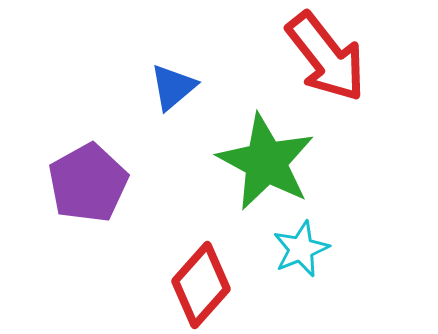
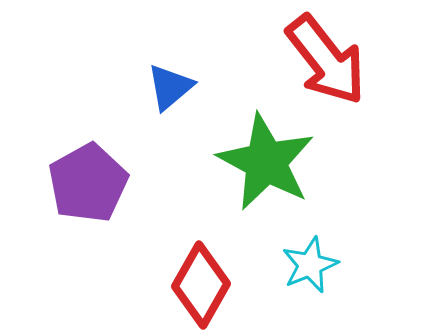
red arrow: moved 3 px down
blue triangle: moved 3 px left
cyan star: moved 9 px right, 16 px down
red diamond: rotated 12 degrees counterclockwise
